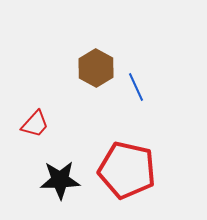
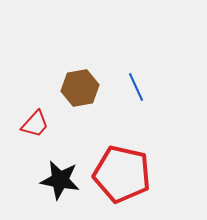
brown hexagon: moved 16 px left, 20 px down; rotated 21 degrees clockwise
red pentagon: moved 5 px left, 4 px down
black star: rotated 12 degrees clockwise
